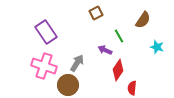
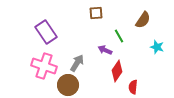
brown square: rotated 24 degrees clockwise
red diamond: moved 1 px left, 1 px down
red semicircle: moved 1 px right, 1 px up
